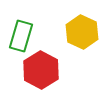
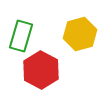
yellow hexagon: moved 2 px left, 2 px down; rotated 20 degrees clockwise
